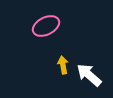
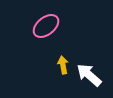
pink ellipse: rotated 12 degrees counterclockwise
